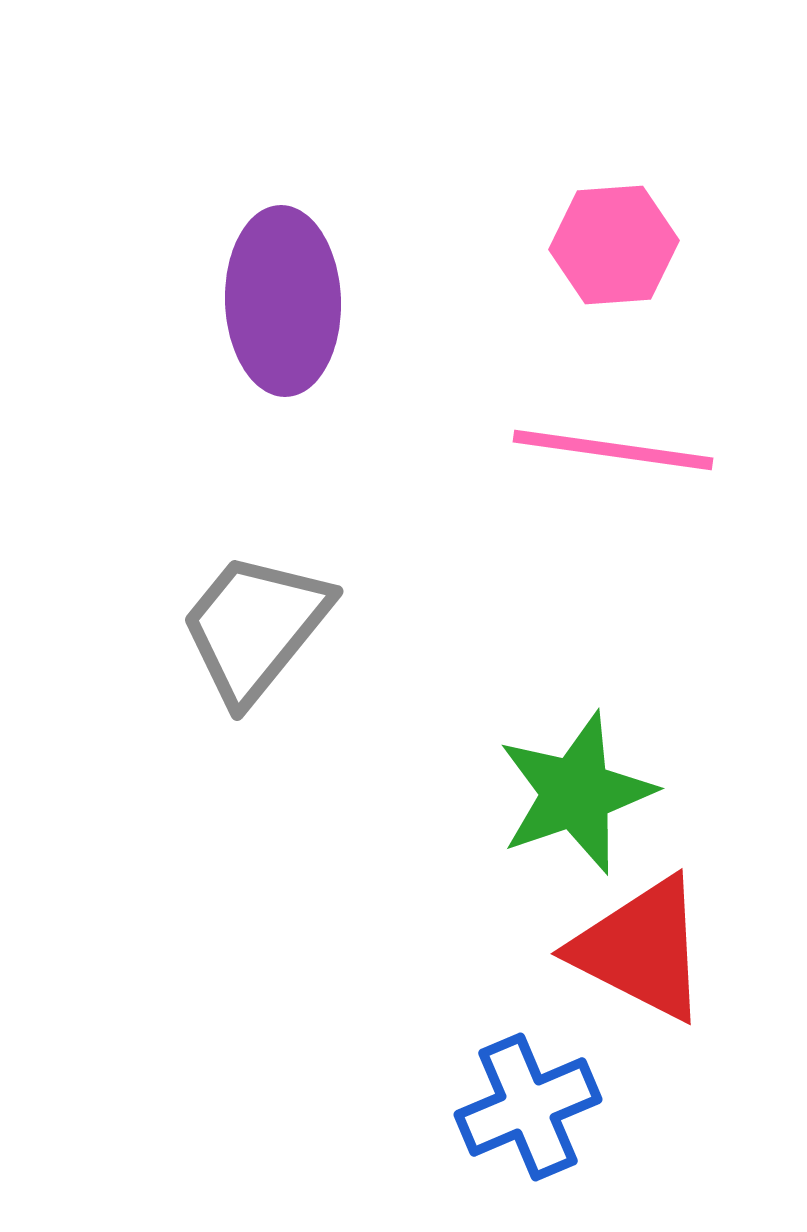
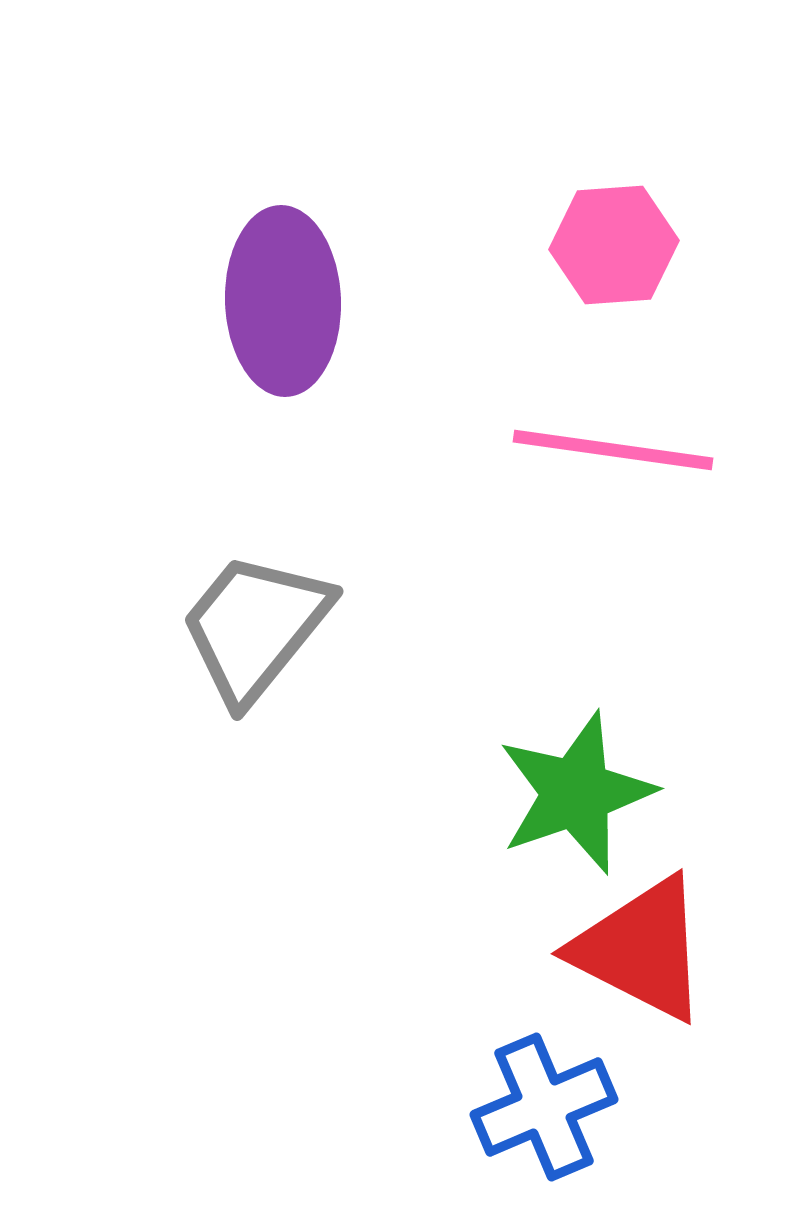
blue cross: moved 16 px right
